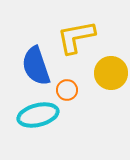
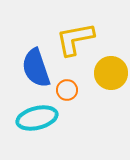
yellow L-shape: moved 1 px left, 2 px down
blue semicircle: moved 2 px down
cyan ellipse: moved 1 px left, 3 px down
